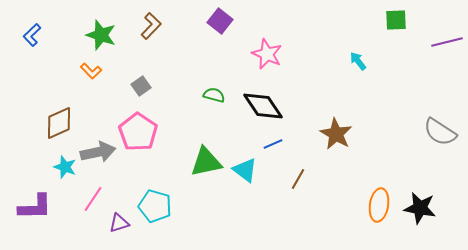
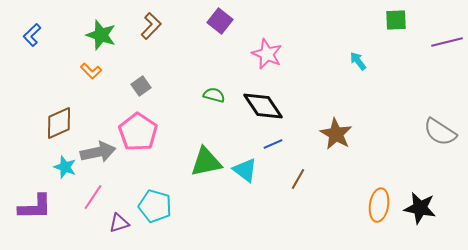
pink line: moved 2 px up
